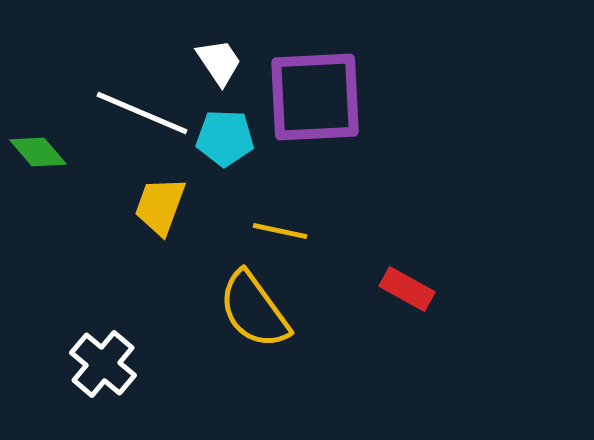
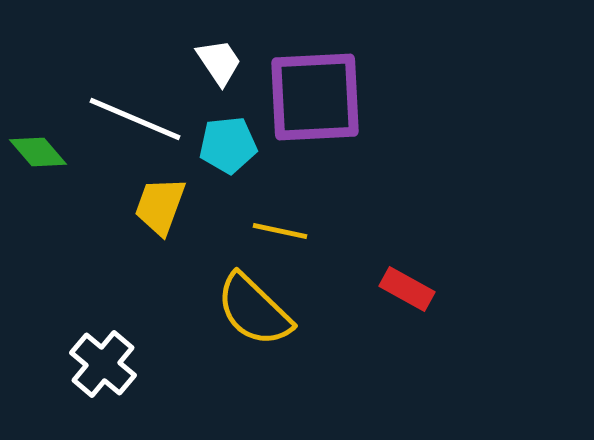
white line: moved 7 px left, 6 px down
cyan pentagon: moved 3 px right, 7 px down; rotated 8 degrees counterclockwise
yellow semicircle: rotated 10 degrees counterclockwise
